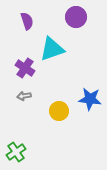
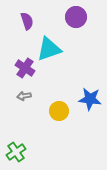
cyan triangle: moved 3 px left
